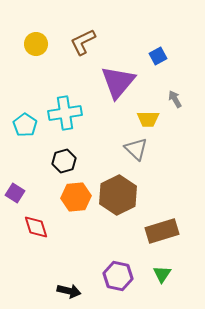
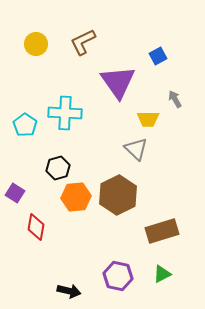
purple triangle: rotated 15 degrees counterclockwise
cyan cross: rotated 12 degrees clockwise
black hexagon: moved 6 px left, 7 px down
red diamond: rotated 28 degrees clockwise
green triangle: rotated 30 degrees clockwise
